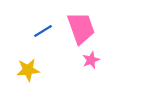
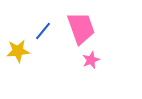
blue line: rotated 18 degrees counterclockwise
yellow star: moved 10 px left, 19 px up
